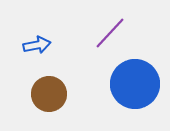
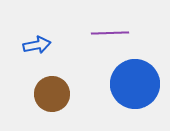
purple line: rotated 45 degrees clockwise
brown circle: moved 3 px right
